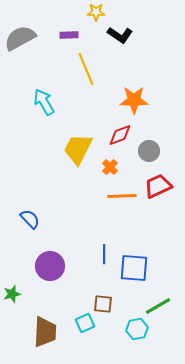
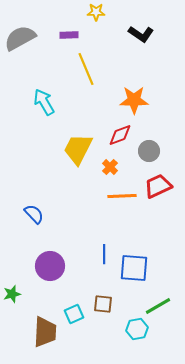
black L-shape: moved 21 px right, 1 px up
blue semicircle: moved 4 px right, 5 px up
cyan square: moved 11 px left, 9 px up
